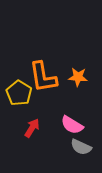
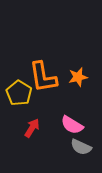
orange star: rotated 18 degrees counterclockwise
